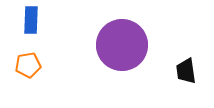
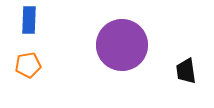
blue rectangle: moved 2 px left
